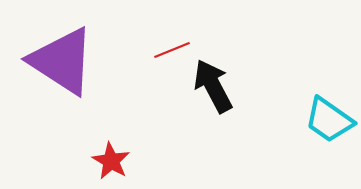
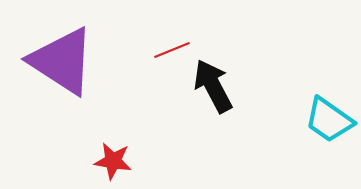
red star: moved 2 px right; rotated 21 degrees counterclockwise
